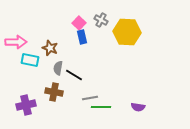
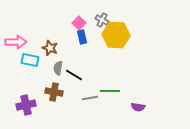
gray cross: moved 1 px right
yellow hexagon: moved 11 px left, 3 px down
green line: moved 9 px right, 16 px up
